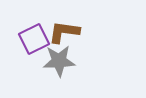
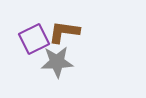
gray star: moved 2 px left, 1 px down
